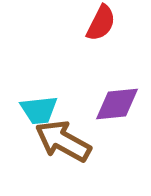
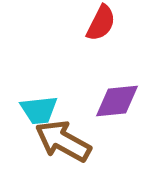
purple diamond: moved 3 px up
